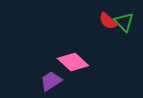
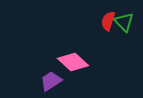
red semicircle: rotated 66 degrees clockwise
